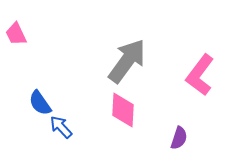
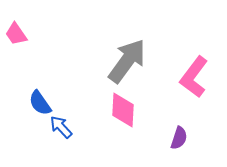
pink trapezoid: rotated 10 degrees counterclockwise
pink L-shape: moved 6 px left, 2 px down
